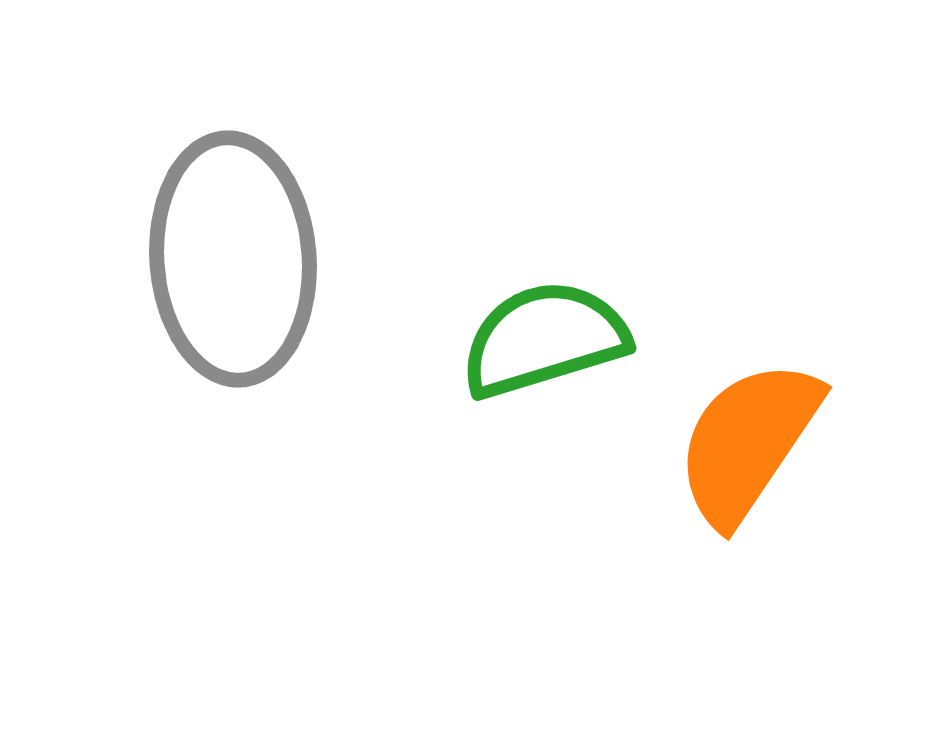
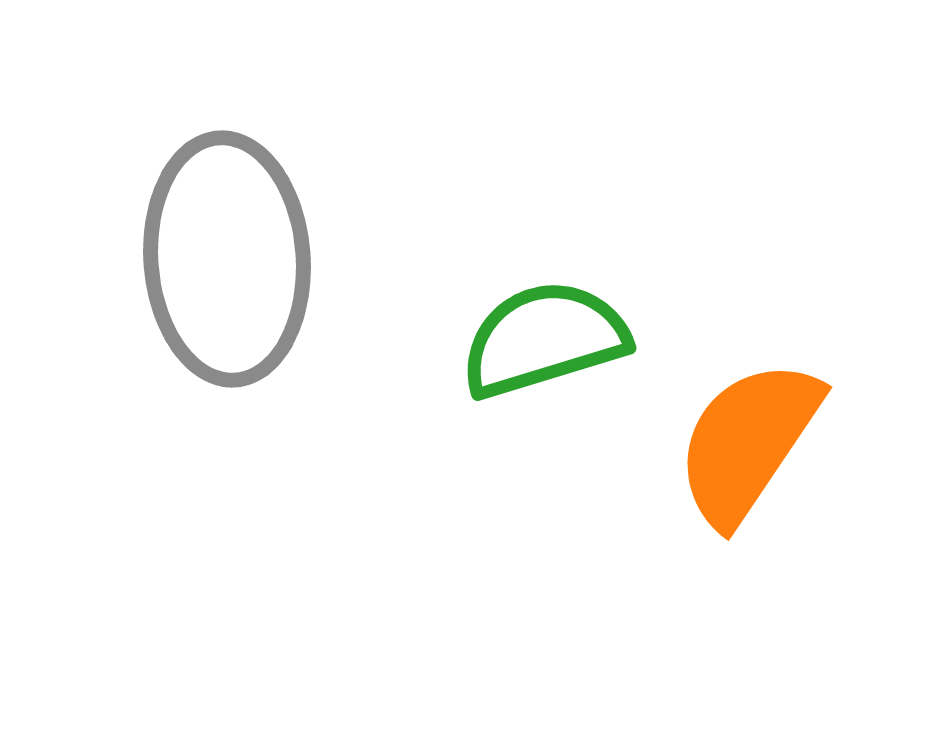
gray ellipse: moved 6 px left
